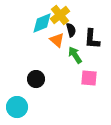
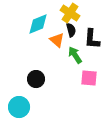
yellow cross: moved 10 px right, 2 px up; rotated 18 degrees counterclockwise
cyan diamond: moved 4 px left, 1 px down
cyan circle: moved 2 px right
